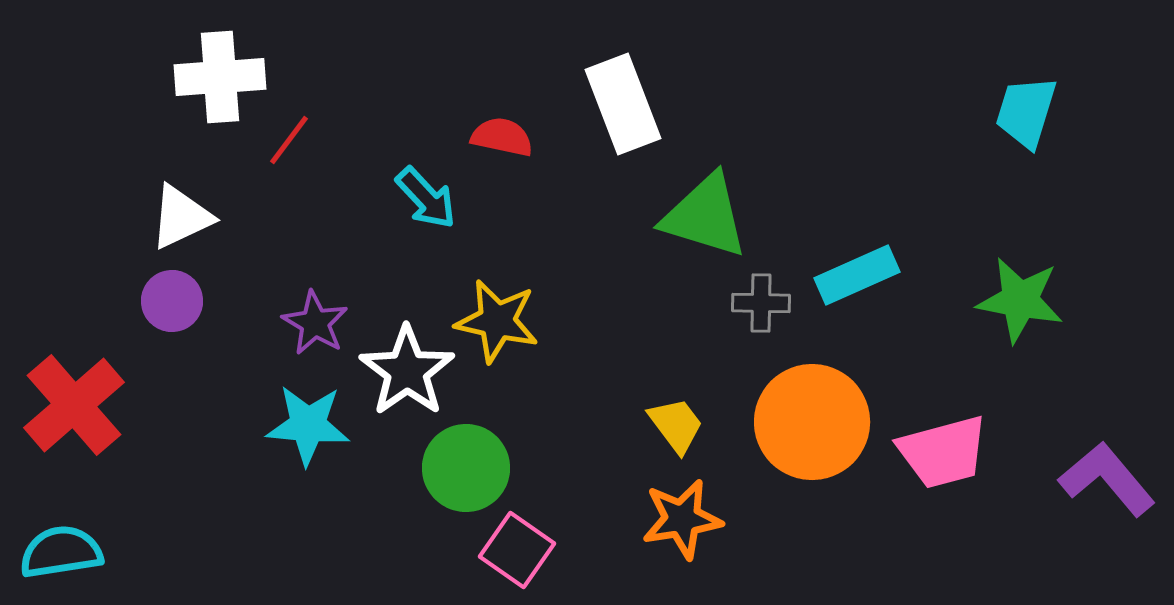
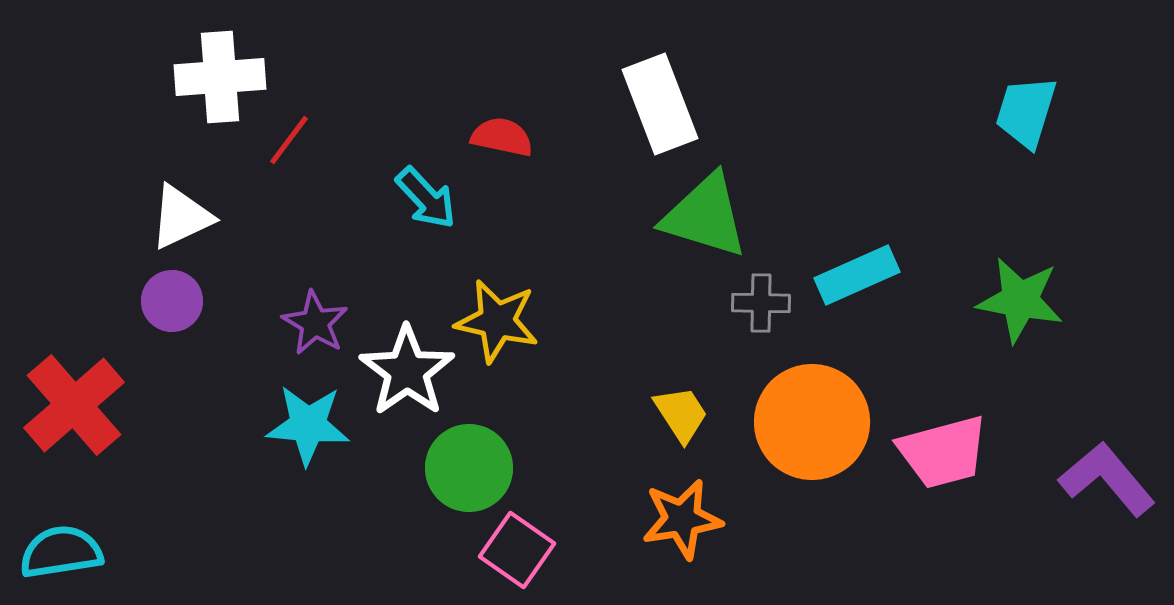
white rectangle: moved 37 px right
yellow trapezoid: moved 5 px right, 11 px up; rotated 4 degrees clockwise
green circle: moved 3 px right
